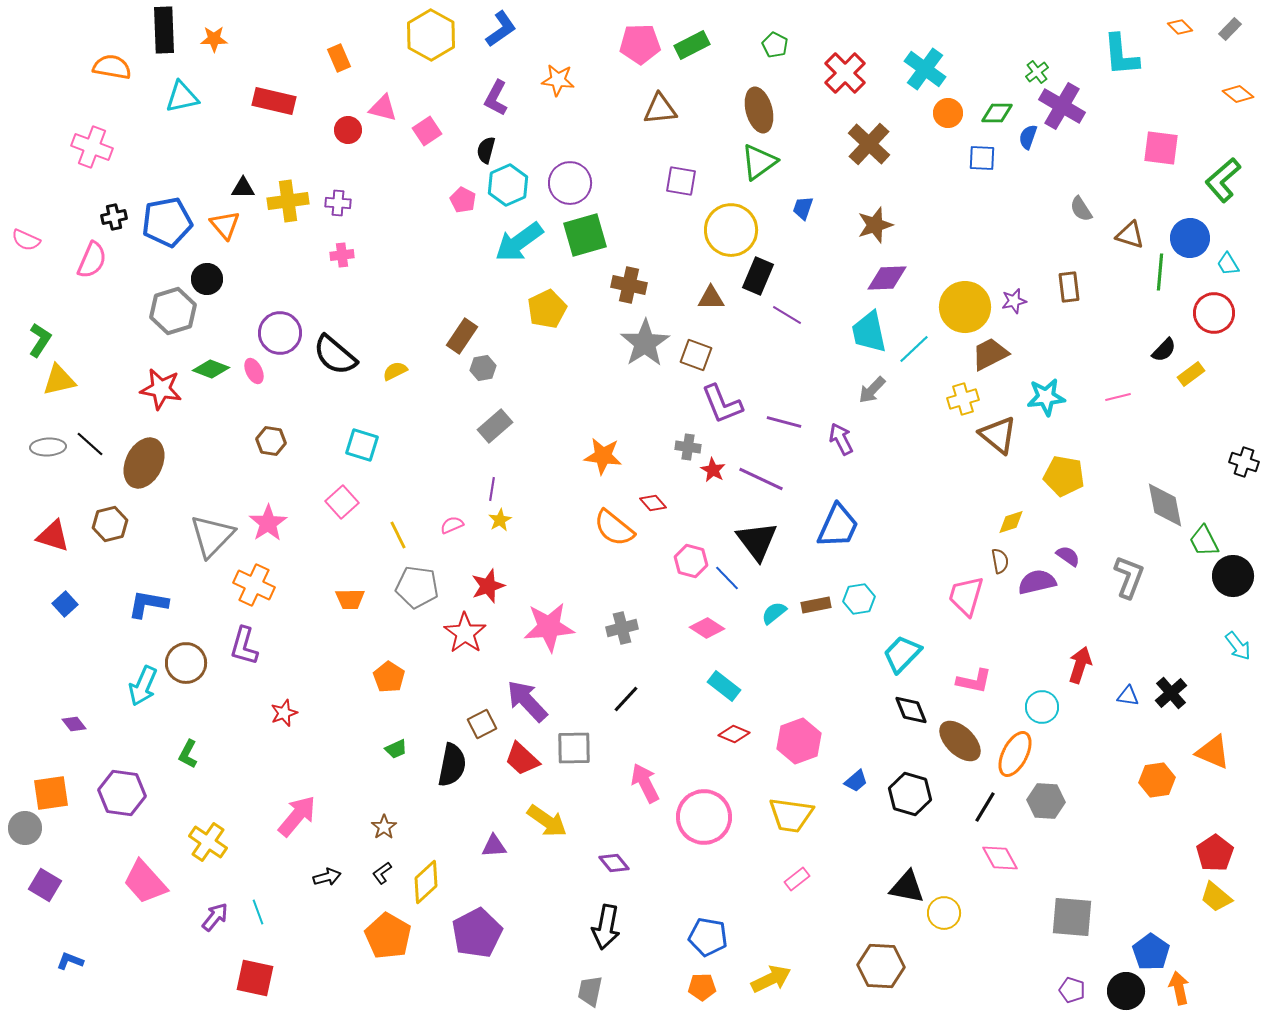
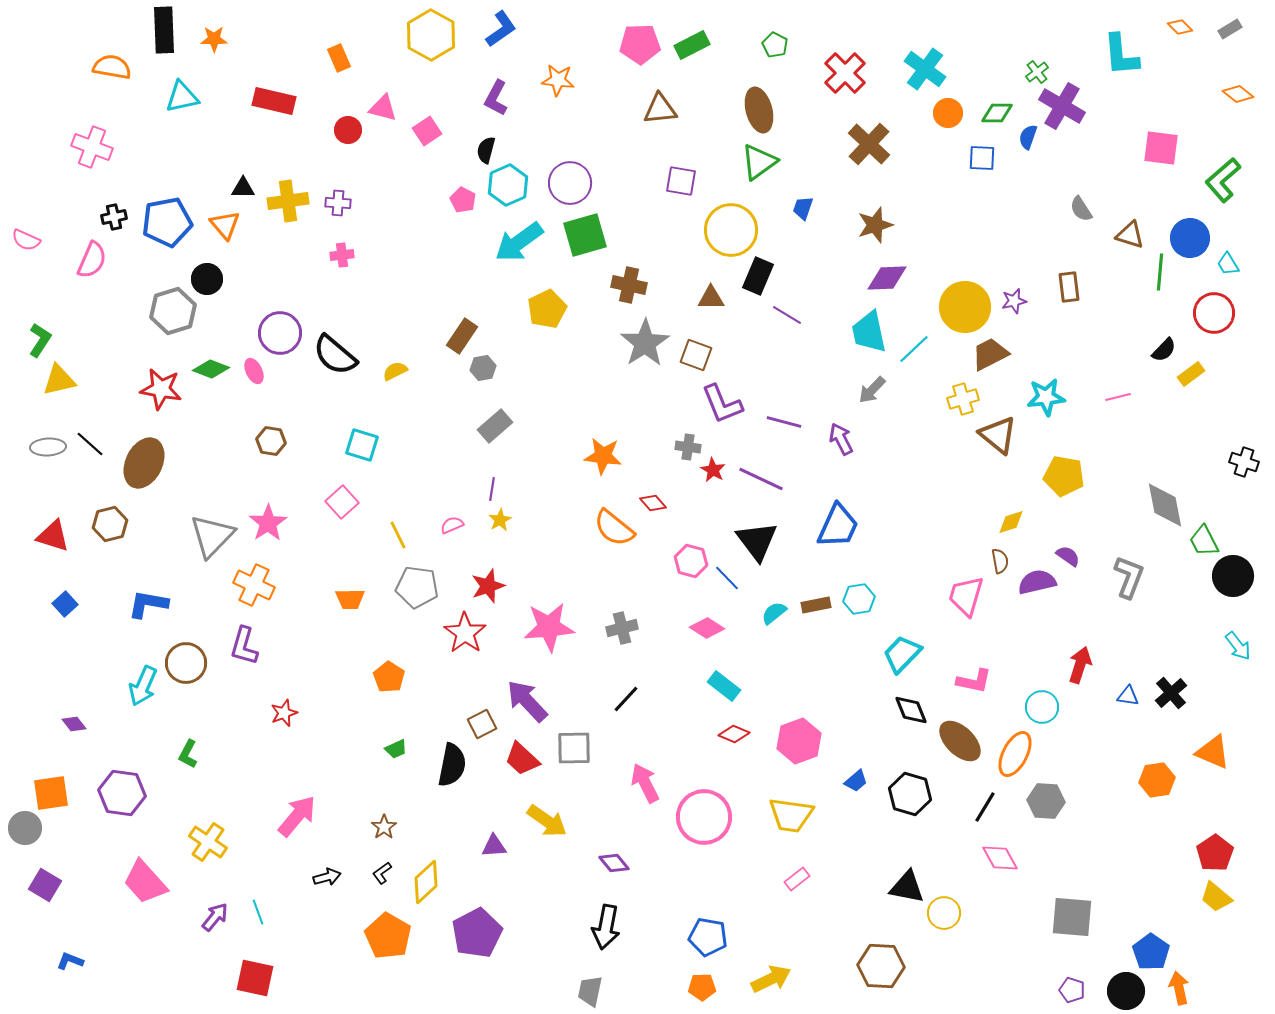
gray rectangle at (1230, 29): rotated 15 degrees clockwise
